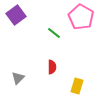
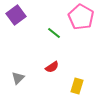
red semicircle: rotated 56 degrees clockwise
